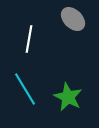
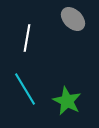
white line: moved 2 px left, 1 px up
green star: moved 1 px left, 4 px down
